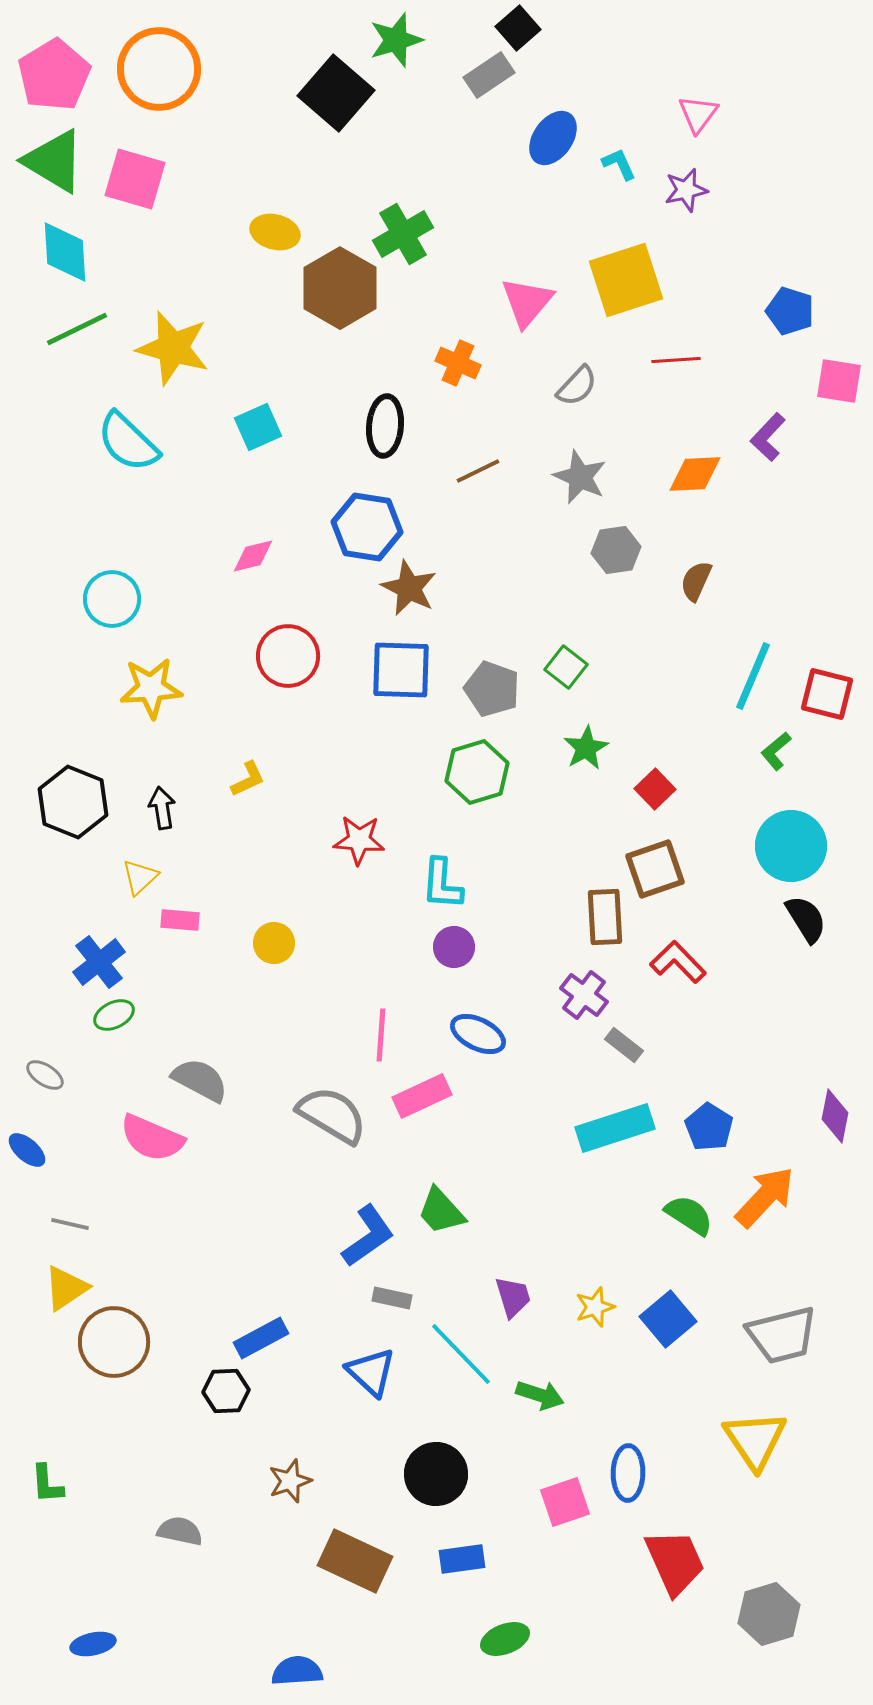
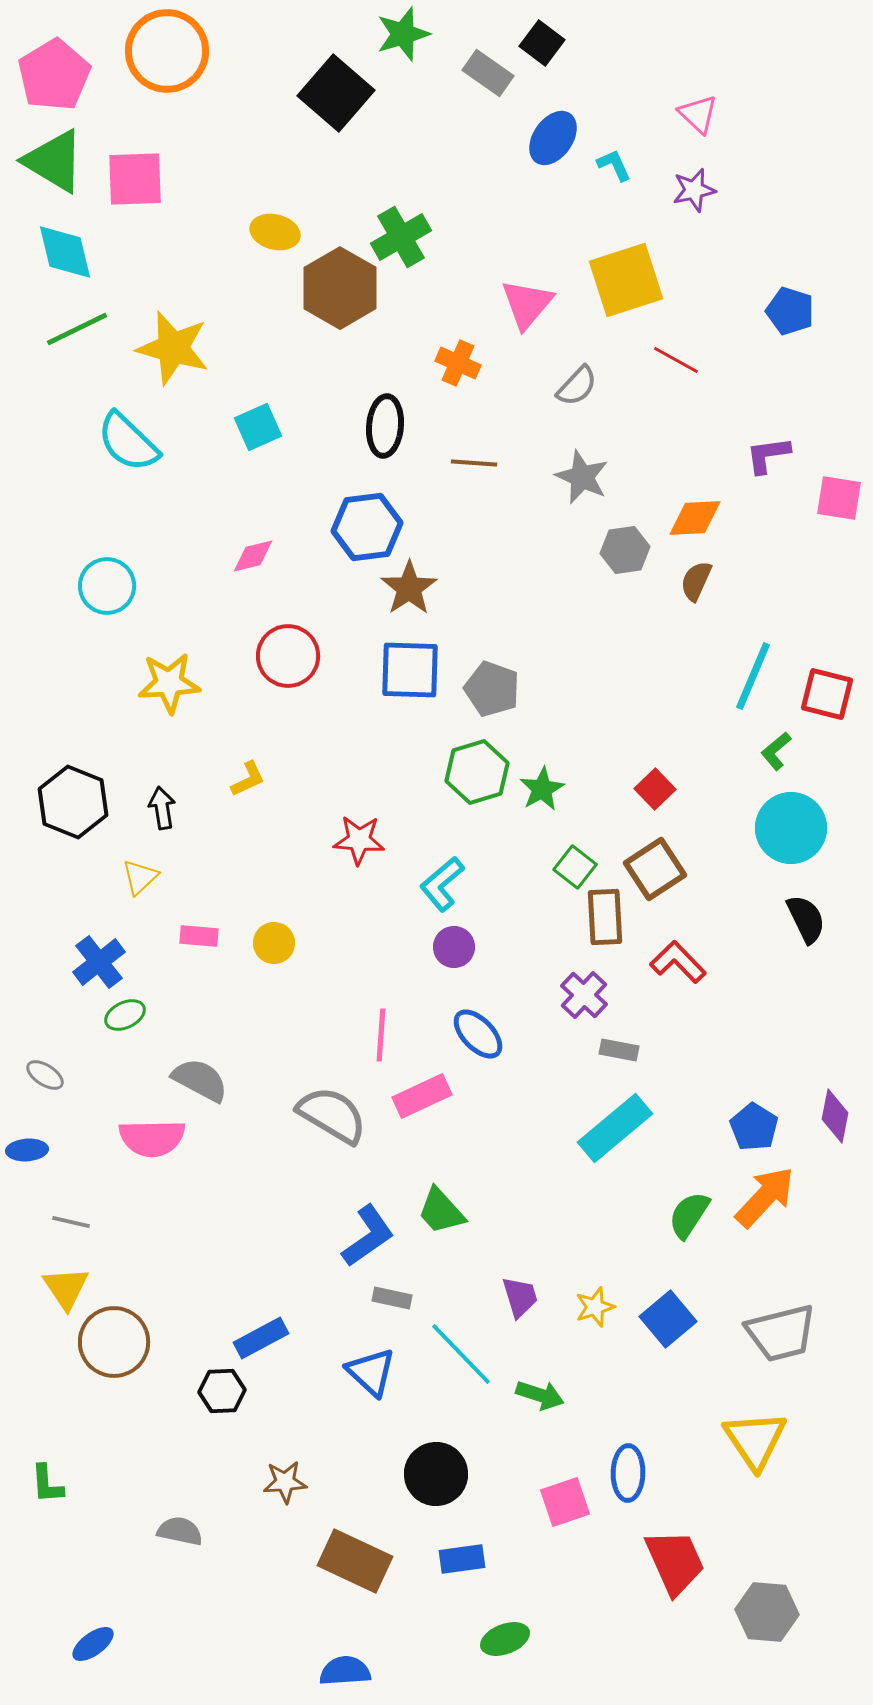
black square at (518, 28): moved 24 px right, 15 px down; rotated 12 degrees counterclockwise
green star at (396, 40): moved 7 px right, 6 px up
orange circle at (159, 69): moved 8 px right, 18 px up
gray rectangle at (489, 75): moved 1 px left, 2 px up; rotated 69 degrees clockwise
pink triangle at (698, 114): rotated 24 degrees counterclockwise
cyan L-shape at (619, 164): moved 5 px left, 1 px down
pink square at (135, 179): rotated 18 degrees counterclockwise
purple star at (686, 190): moved 8 px right
green cross at (403, 234): moved 2 px left, 3 px down
cyan diamond at (65, 252): rotated 10 degrees counterclockwise
pink triangle at (527, 302): moved 2 px down
red line at (676, 360): rotated 33 degrees clockwise
pink square at (839, 381): moved 117 px down
purple L-shape at (768, 437): moved 18 px down; rotated 39 degrees clockwise
brown line at (478, 471): moved 4 px left, 8 px up; rotated 30 degrees clockwise
orange diamond at (695, 474): moved 44 px down
gray star at (580, 477): moved 2 px right
blue hexagon at (367, 527): rotated 16 degrees counterclockwise
gray hexagon at (616, 550): moved 9 px right
brown star at (409, 588): rotated 12 degrees clockwise
cyan circle at (112, 599): moved 5 px left, 13 px up
green square at (566, 667): moved 9 px right, 200 px down
blue square at (401, 670): moved 9 px right
yellow star at (151, 688): moved 18 px right, 5 px up
green star at (586, 748): moved 44 px left, 41 px down
cyan circle at (791, 846): moved 18 px up
brown square at (655, 869): rotated 14 degrees counterclockwise
cyan L-shape at (442, 884): rotated 46 degrees clockwise
black semicircle at (806, 919): rotated 6 degrees clockwise
pink rectangle at (180, 920): moved 19 px right, 16 px down
purple cross at (584, 995): rotated 6 degrees clockwise
green ellipse at (114, 1015): moved 11 px right
blue ellipse at (478, 1034): rotated 20 degrees clockwise
gray rectangle at (624, 1045): moved 5 px left, 5 px down; rotated 27 degrees counterclockwise
blue pentagon at (709, 1127): moved 45 px right
cyan rectangle at (615, 1128): rotated 22 degrees counterclockwise
pink semicircle at (152, 1138): rotated 24 degrees counterclockwise
blue ellipse at (27, 1150): rotated 45 degrees counterclockwise
green semicircle at (689, 1215): rotated 90 degrees counterclockwise
gray line at (70, 1224): moved 1 px right, 2 px up
yellow triangle at (66, 1288): rotated 30 degrees counterclockwise
purple trapezoid at (513, 1297): moved 7 px right
gray trapezoid at (782, 1335): moved 1 px left, 2 px up
black hexagon at (226, 1391): moved 4 px left
brown star at (290, 1481): moved 5 px left, 1 px down; rotated 15 degrees clockwise
gray hexagon at (769, 1614): moved 2 px left, 2 px up; rotated 22 degrees clockwise
blue ellipse at (93, 1644): rotated 24 degrees counterclockwise
blue semicircle at (297, 1671): moved 48 px right
